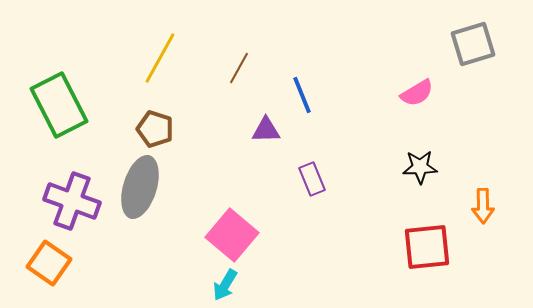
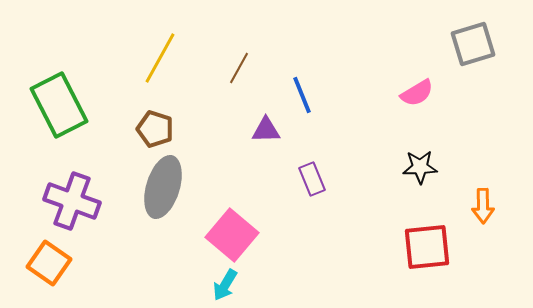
gray ellipse: moved 23 px right
